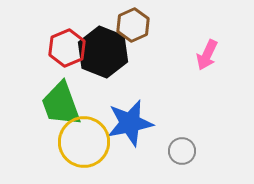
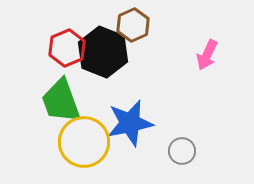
green trapezoid: moved 3 px up
